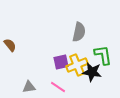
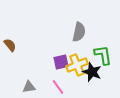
black star: rotated 12 degrees clockwise
pink line: rotated 21 degrees clockwise
